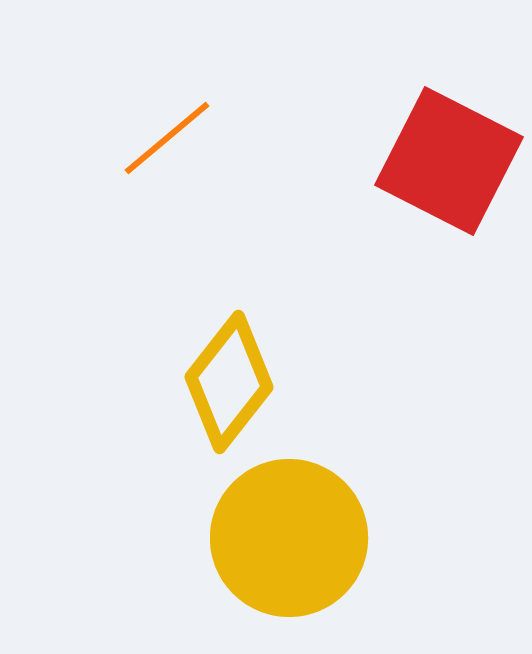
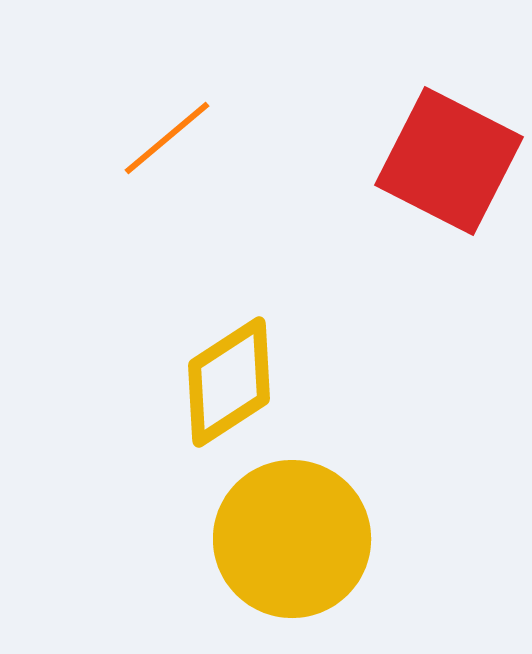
yellow diamond: rotated 19 degrees clockwise
yellow circle: moved 3 px right, 1 px down
